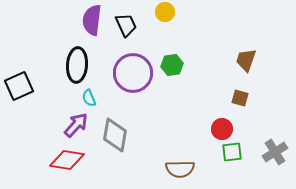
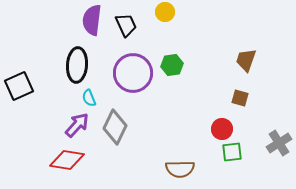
purple arrow: moved 1 px right
gray diamond: moved 8 px up; rotated 16 degrees clockwise
gray cross: moved 4 px right, 9 px up
